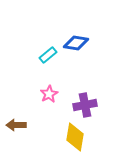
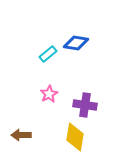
cyan rectangle: moved 1 px up
purple cross: rotated 20 degrees clockwise
brown arrow: moved 5 px right, 10 px down
